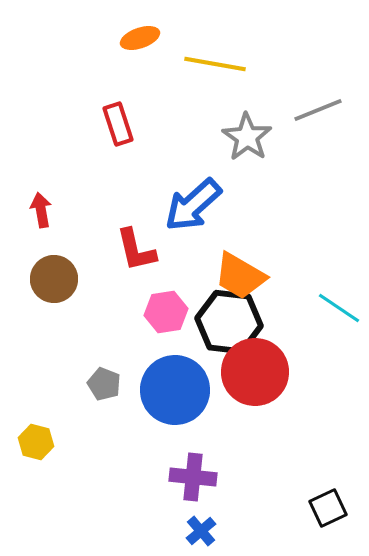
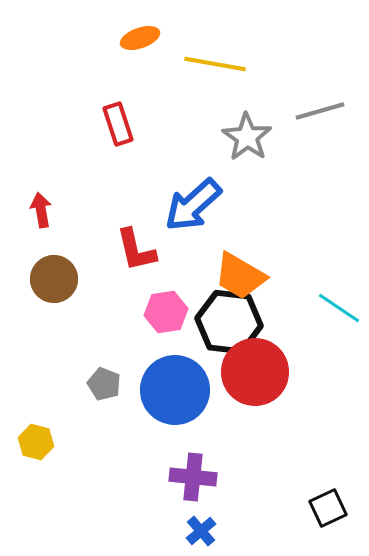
gray line: moved 2 px right, 1 px down; rotated 6 degrees clockwise
